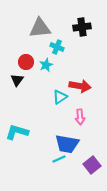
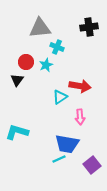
black cross: moved 7 px right
